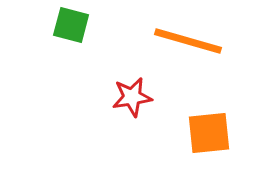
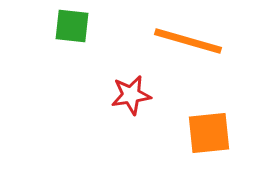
green square: moved 1 px right, 1 px down; rotated 9 degrees counterclockwise
red star: moved 1 px left, 2 px up
